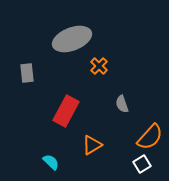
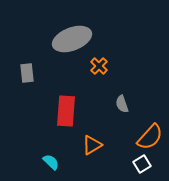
red rectangle: rotated 24 degrees counterclockwise
